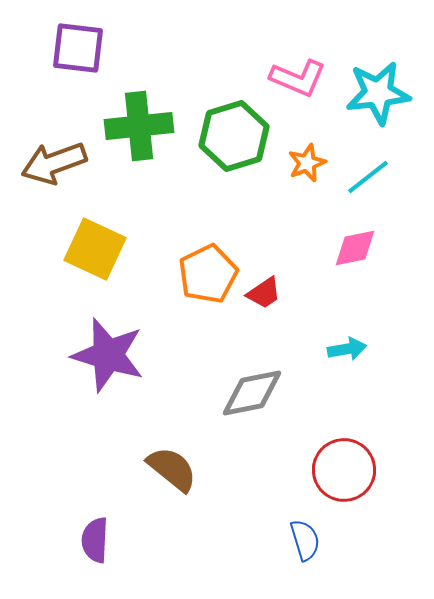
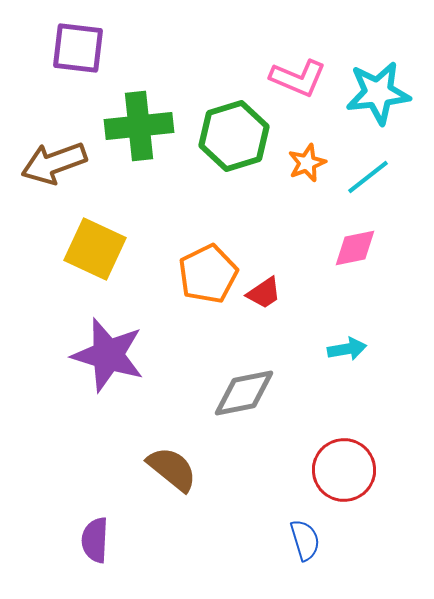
gray diamond: moved 8 px left
